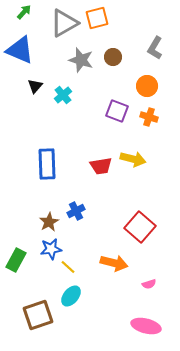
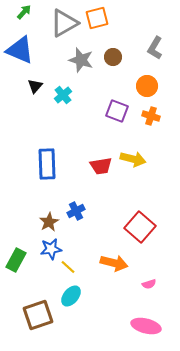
orange cross: moved 2 px right, 1 px up
